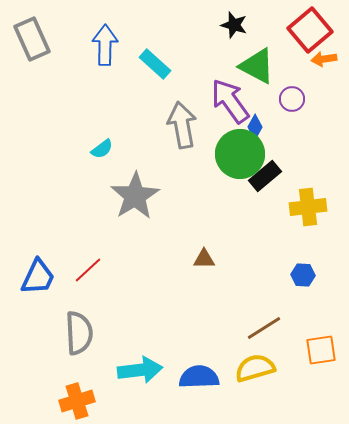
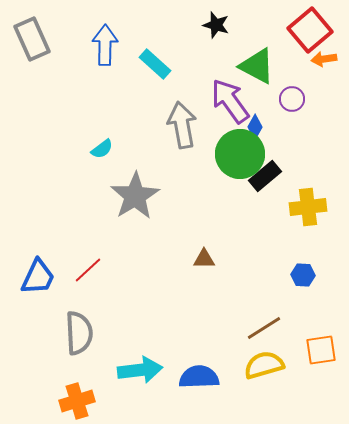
black star: moved 18 px left
yellow semicircle: moved 9 px right, 3 px up
